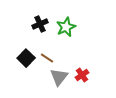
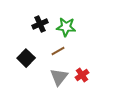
green star: rotated 30 degrees clockwise
brown line: moved 11 px right, 7 px up; rotated 64 degrees counterclockwise
